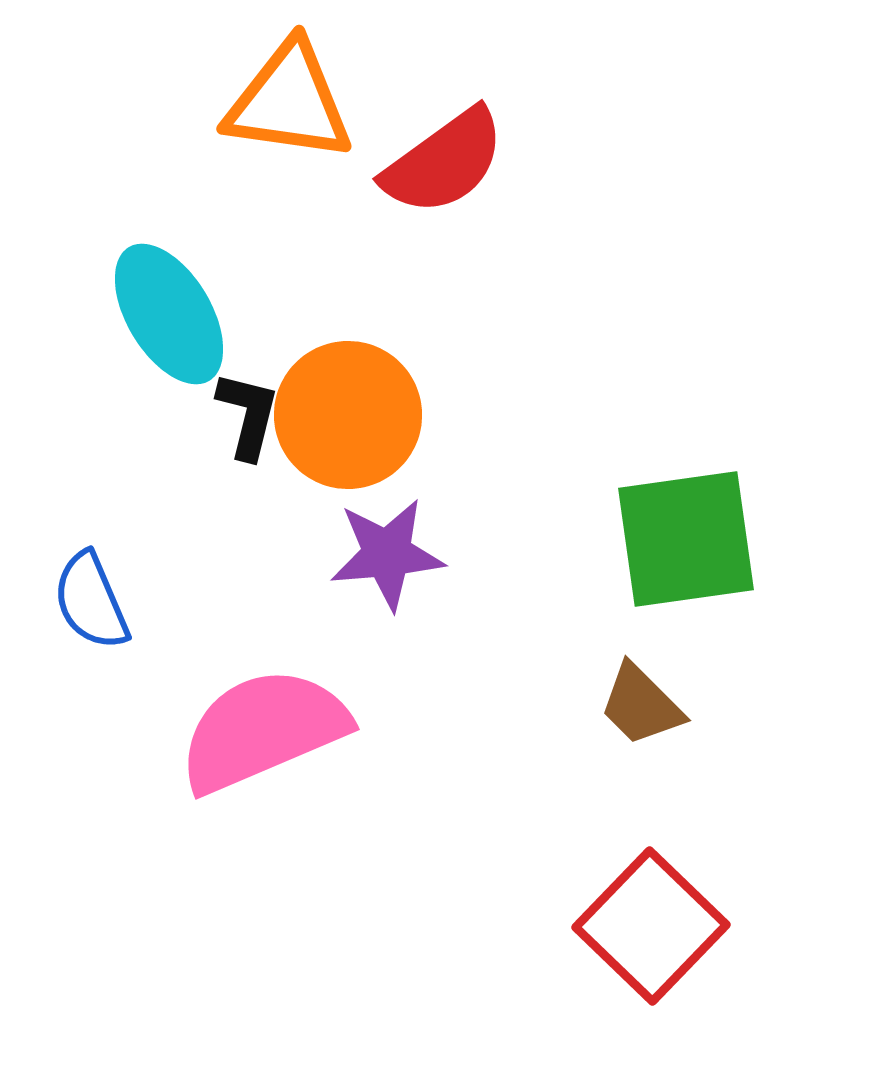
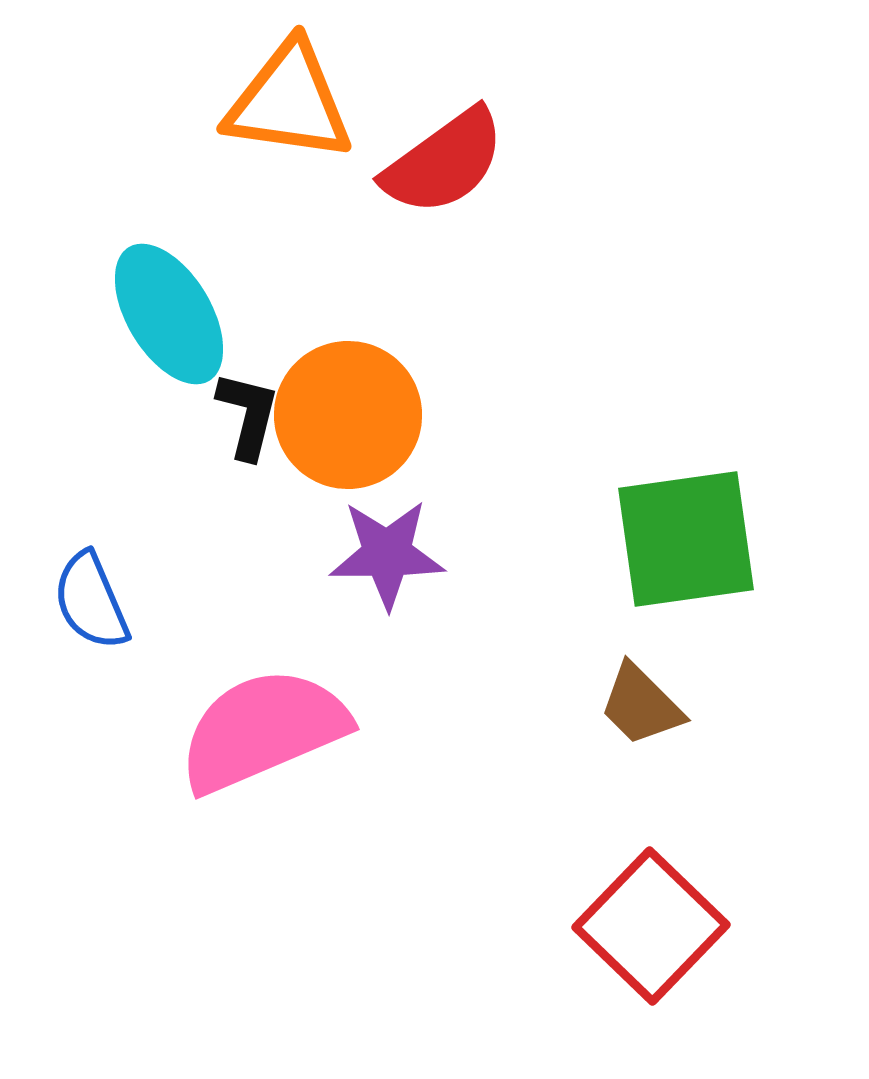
purple star: rotated 5 degrees clockwise
